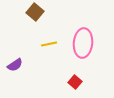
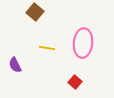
yellow line: moved 2 px left, 4 px down; rotated 21 degrees clockwise
purple semicircle: rotated 98 degrees clockwise
